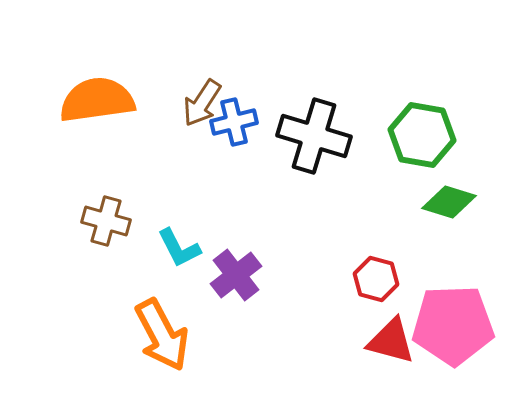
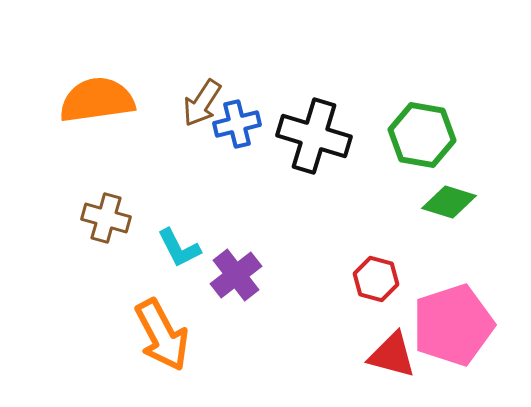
blue cross: moved 3 px right, 2 px down
brown cross: moved 3 px up
pink pentagon: rotated 16 degrees counterclockwise
red triangle: moved 1 px right, 14 px down
